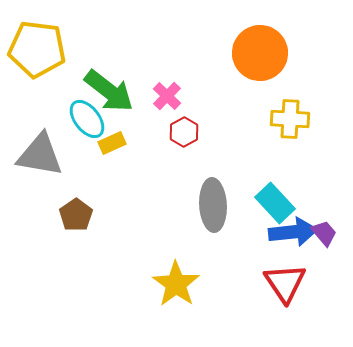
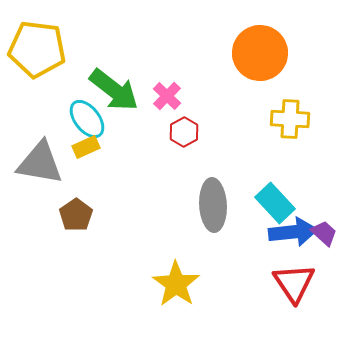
green arrow: moved 5 px right, 1 px up
yellow rectangle: moved 26 px left, 4 px down
gray triangle: moved 8 px down
purple trapezoid: rotated 8 degrees counterclockwise
red triangle: moved 9 px right
